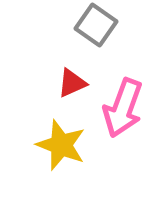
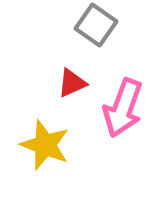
yellow star: moved 16 px left
